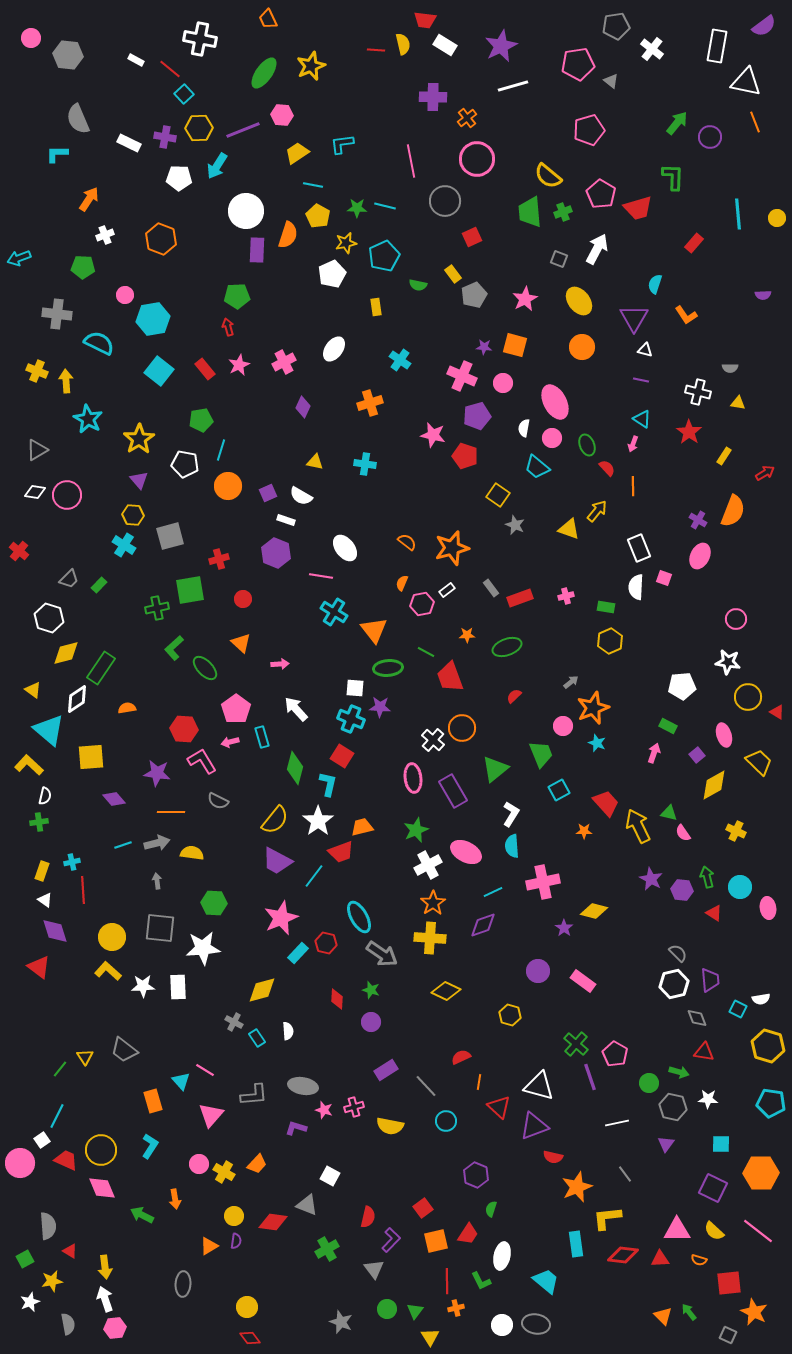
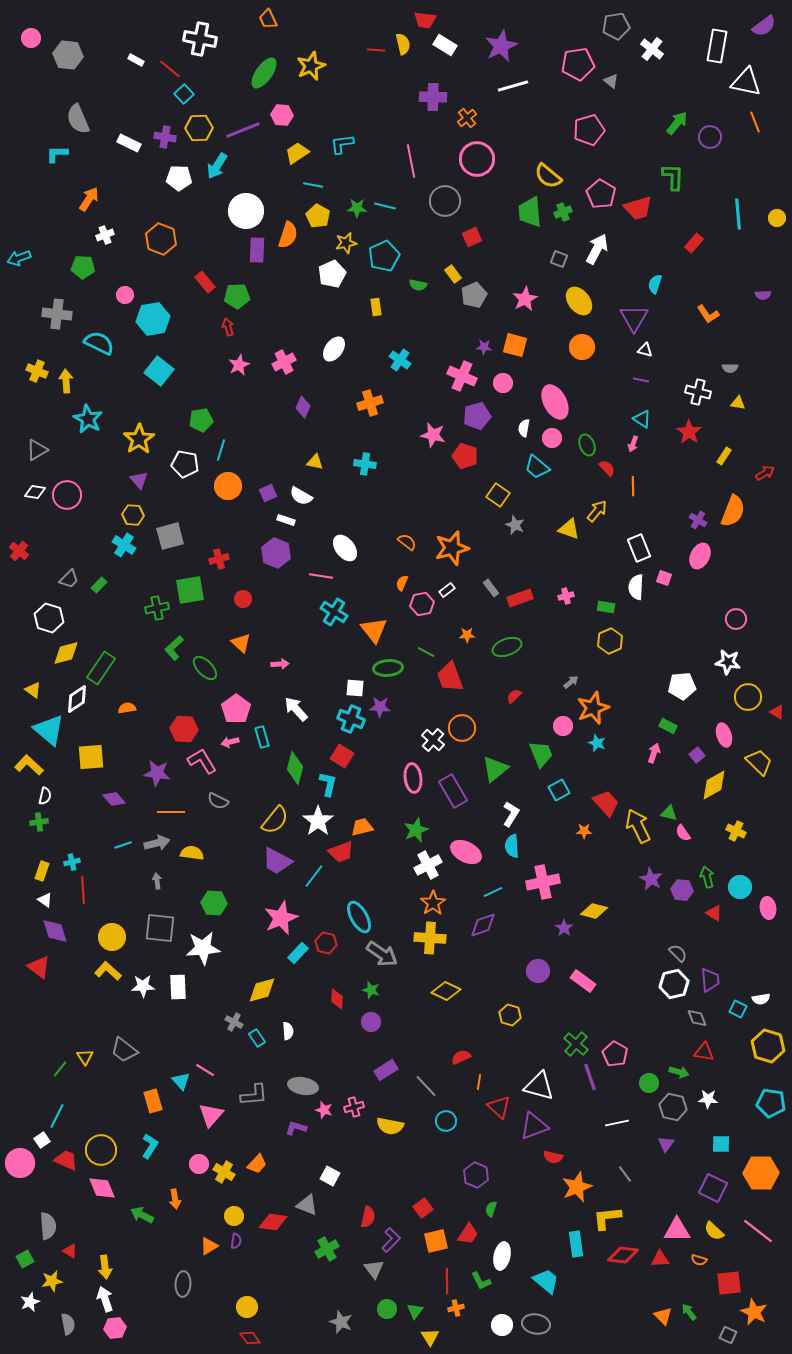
orange L-shape at (686, 315): moved 22 px right, 1 px up
red rectangle at (205, 369): moved 87 px up
